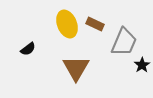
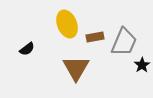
brown rectangle: moved 13 px down; rotated 36 degrees counterclockwise
black semicircle: moved 1 px left
